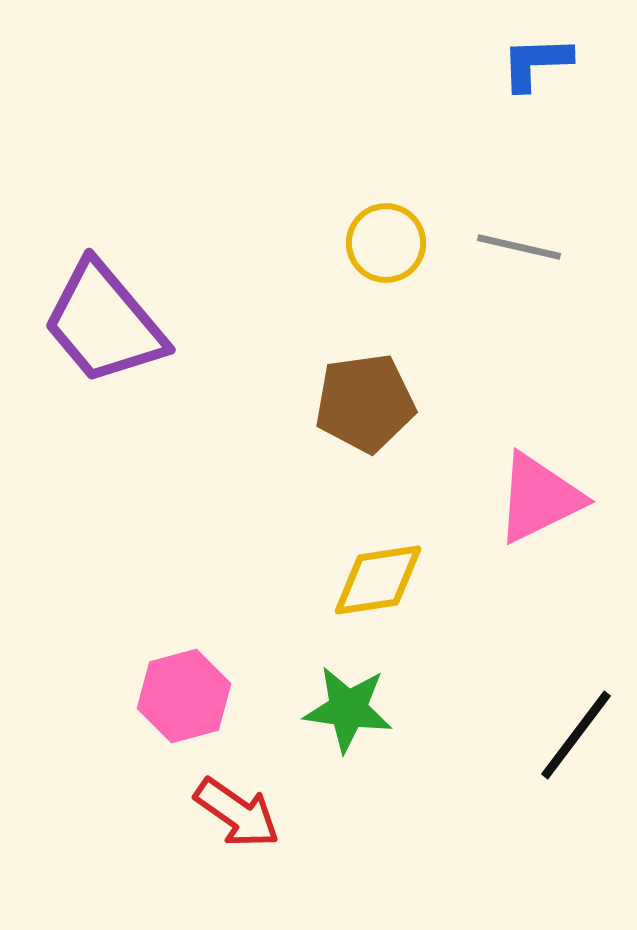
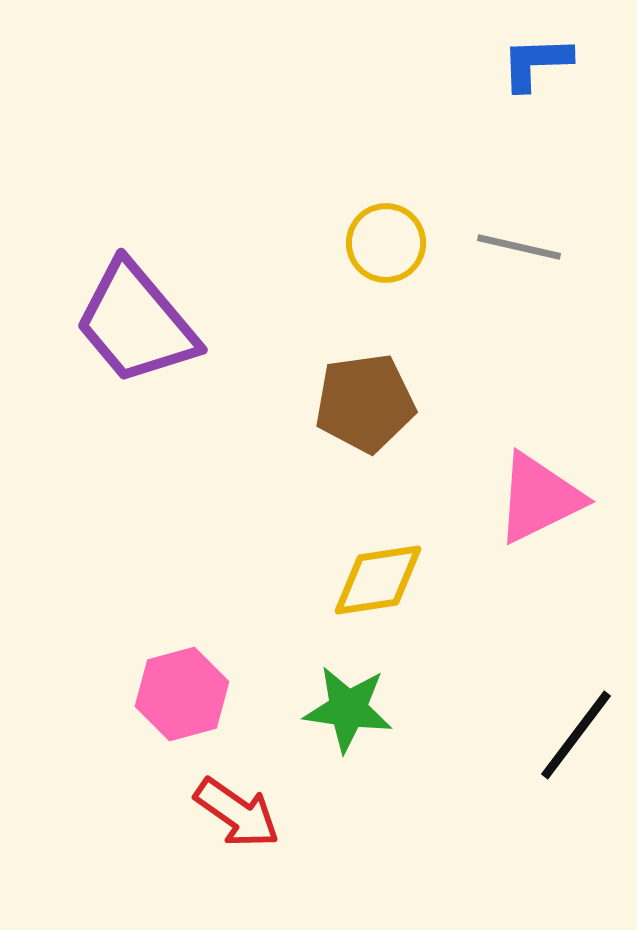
purple trapezoid: moved 32 px right
pink hexagon: moved 2 px left, 2 px up
